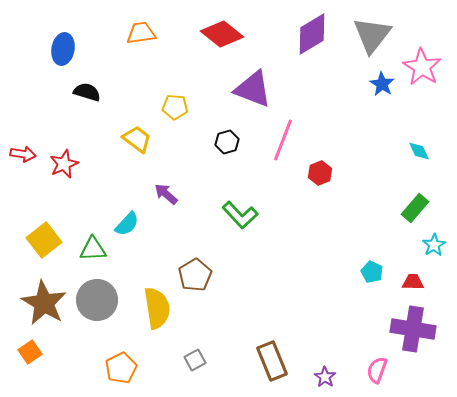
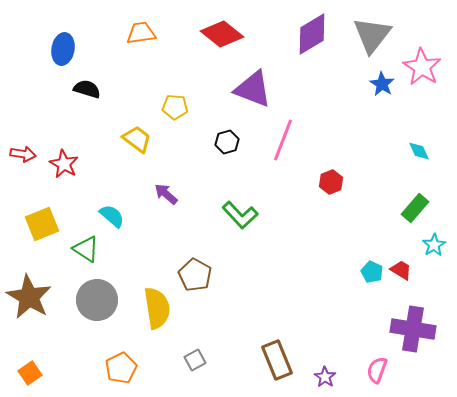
black semicircle: moved 3 px up
red star: rotated 20 degrees counterclockwise
red hexagon: moved 11 px right, 9 px down
cyan semicircle: moved 15 px left, 8 px up; rotated 92 degrees counterclockwise
yellow square: moved 2 px left, 16 px up; rotated 16 degrees clockwise
green triangle: moved 7 px left; rotated 36 degrees clockwise
brown pentagon: rotated 12 degrees counterclockwise
red trapezoid: moved 12 px left, 12 px up; rotated 30 degrees clockwise
brown star: moved 15 px left, 6 px up
orange square: moved 21 px down
brown rectangle: moved 5 px right, 1 px up
